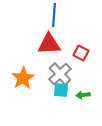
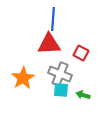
blue line: moved 1 px left, 4 px down
gray cross: rotated 25 degrees counterclockwise
green arrow: rotated 24 degrees clockwise
